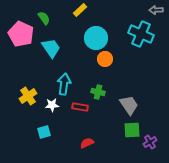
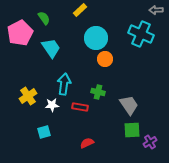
pink pentagon: moved 1 px left, 1 px up; rotated 20 degrees clockwise
